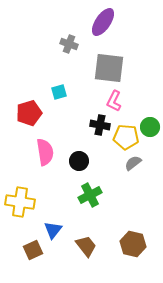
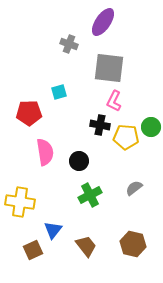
red pentagon: rotated 15 degrees clockwise
green circle: moved 1 px right
gray semicircle: moved 1 px right, 25 px down
